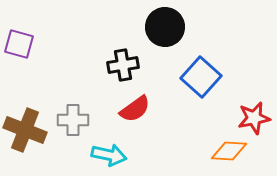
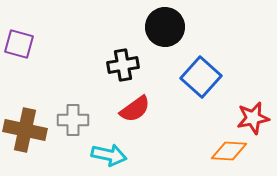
red star: moved 1 px left
brown cross: rotated 9 degrees counterclockwise
